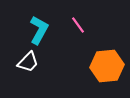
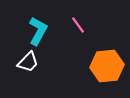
cyan L-shape: moved 1 px left, 1 px down
